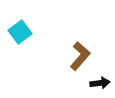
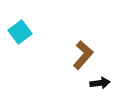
brown L-shape: moved 3 px right, 1 px up
